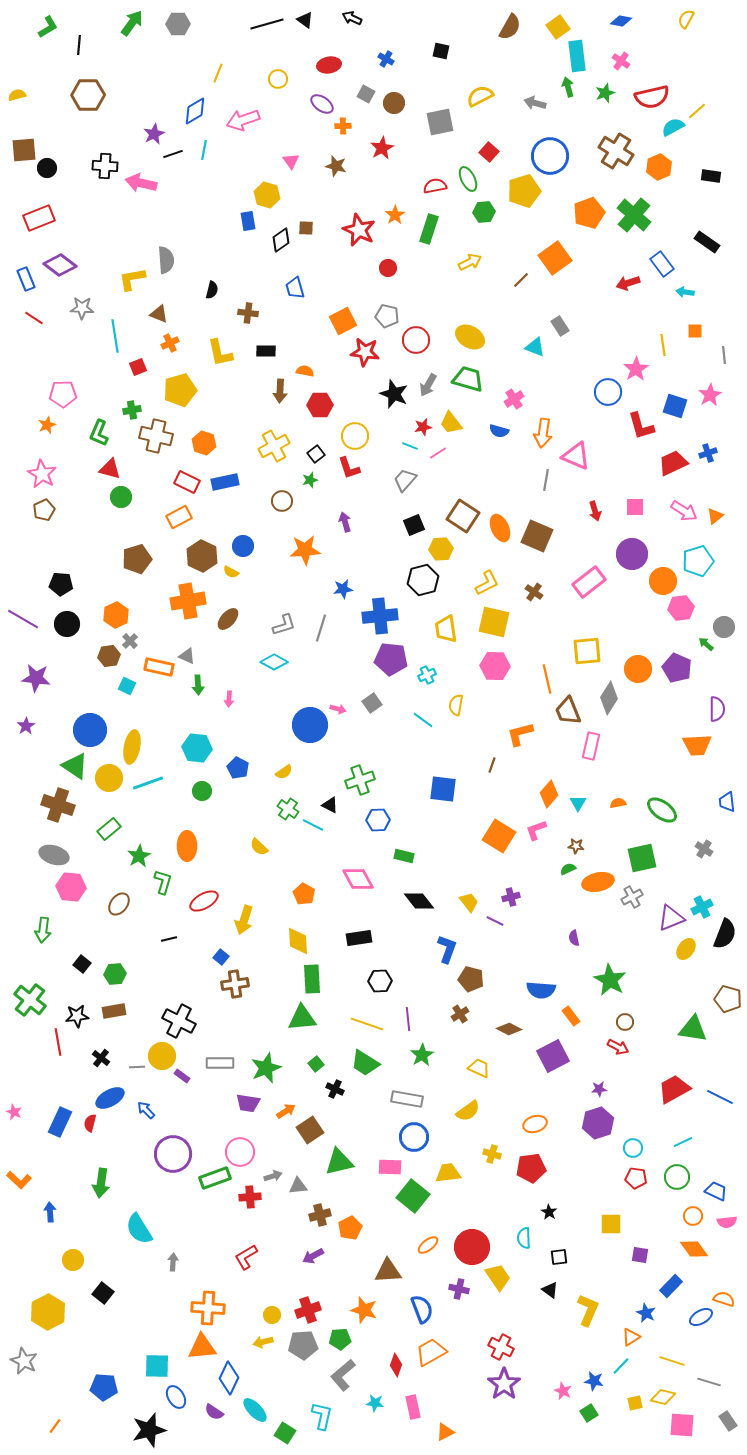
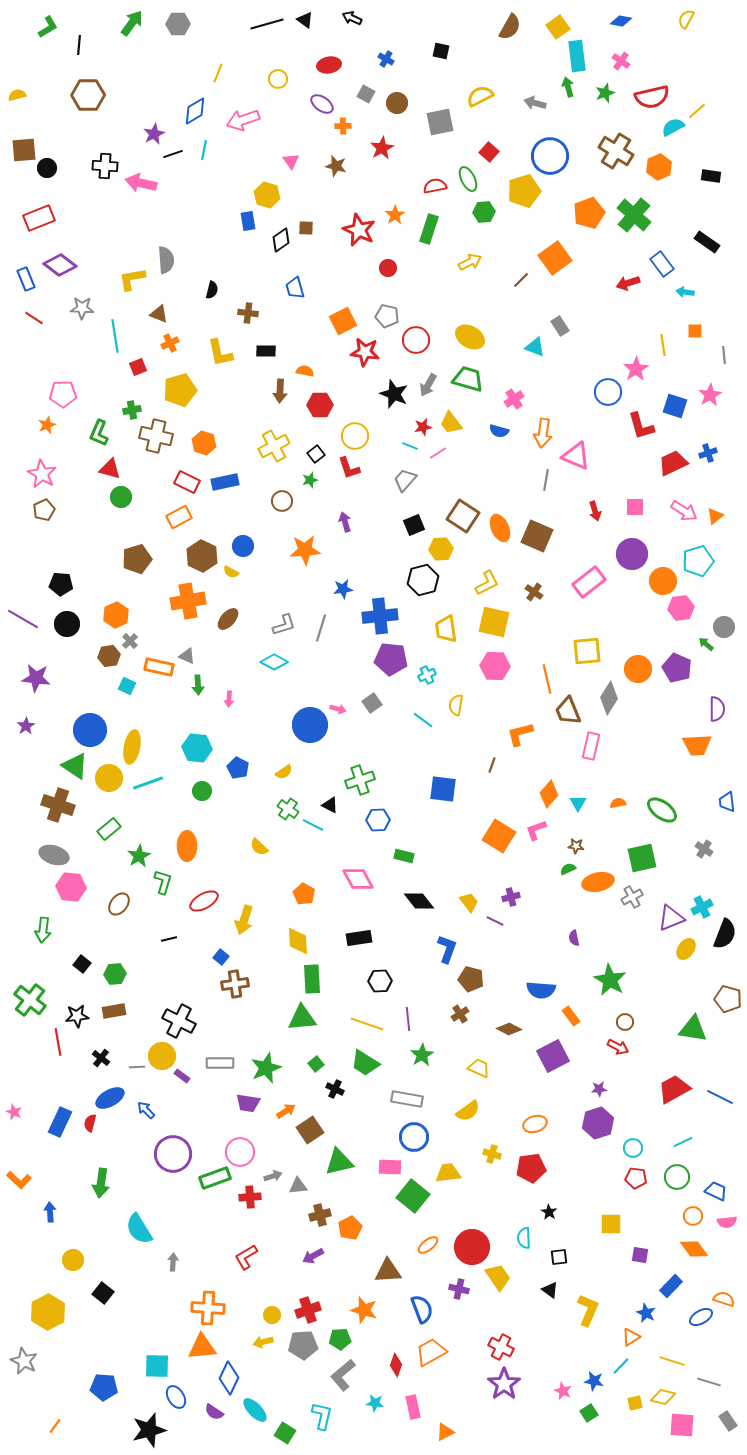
brown circle at (394, 103): moved 3 px right
